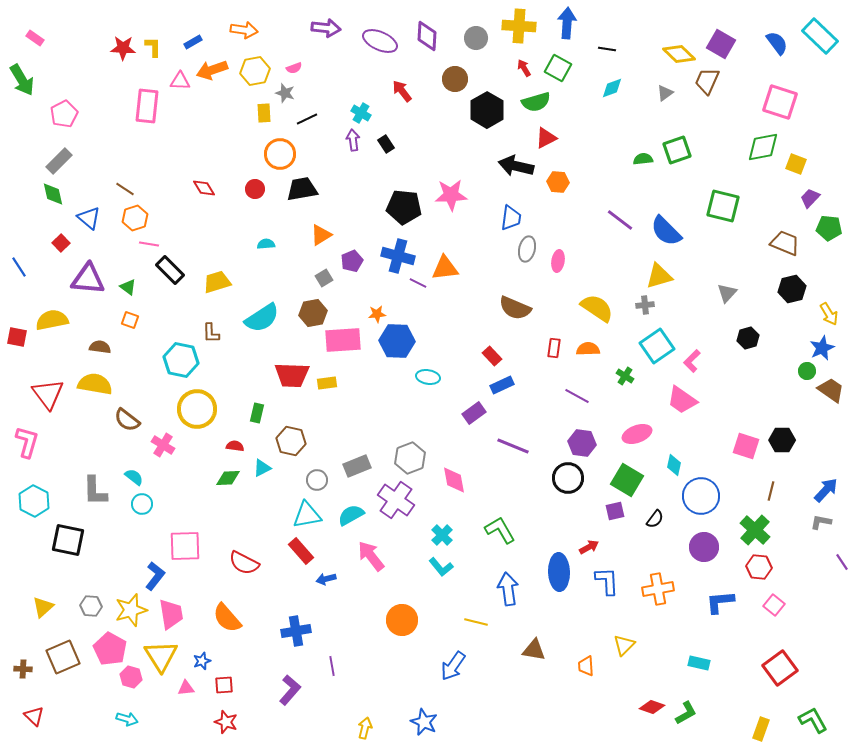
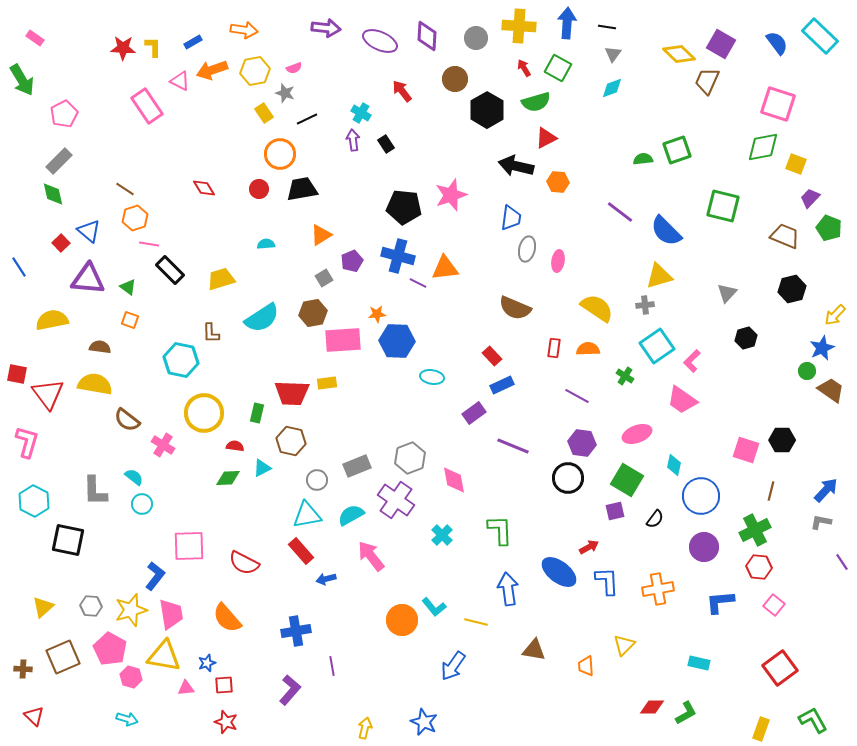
black line at (607, 49): moved 22 px up
pink triangle at (180, 81): rotated 25 degrees clockwise
gray triangle at (665, 93): moved 52 px left, 39 px up; rotated 18 degrees counterclockwise
pink square at (780, 102): moved 2 px left, 2 px down
pink rectangle at (147, 106): rotated 40 degrees counterclockwise
yellow rectangle at (264, 113): rotated 30 degrees counterclockwise
red circle at (255, 189): moved 4 px right
pink star at (451, 195): rotated 16 degrees counterclockwise
blue triangle at (89, 218): moved 13 px down
purple line at (620, 220): moved 8 px up
green pentagon at (829, 228): rotated 15 degrees clockwise
brown trapezoid at (785, 243): moved 7 px up
yellow trapezoid at (217, 282): moved 4 px right, 3 px up
yellow arrow at (829, 314): moved 6 px right, 1 px down; rotated 75 degrees clockwise
red square at (17, 337): moved 37 px down
black hexagon at (748, 338): moved 2 px left
red trapezoid at (292, 375): moved 18 px down
cyan ellipse at (428, 377): moved 4 px right
yellow circle at (197, 409): moved 7 px right, 4 px down
pink square at (746, 446): moved 4 px down
green L-shape at (500, 530): rotated 28 degrees clockwise
green cross at (755, 530): rotated 20 degrees clockwise
pink square at (185, 546): moved 4 px right
cyan L-shape at (441, 567): moved 7 px left, 40 px down
blue ellipse at (559, 572): rotated 51 degrees counterclockwise
yellow triangle at (161, 656): moved 3 px right; rotated 48 degrees counterclockwise
blue star at (202, 661): moved 5 px right, 2 px down
red diamond at (652, 707): rotated 20 degrees counterclockwise
